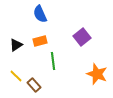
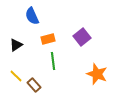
blue semicircle: moved 8 px left, 2 px down
orange rectangle: moved 8 px right, 2 px up
